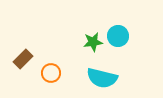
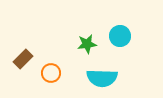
cyan circle: moved 2 px right
green star: moved 6 px left, 2 px down
cyan semicircle: rotated 12 degrees counterclockwise
